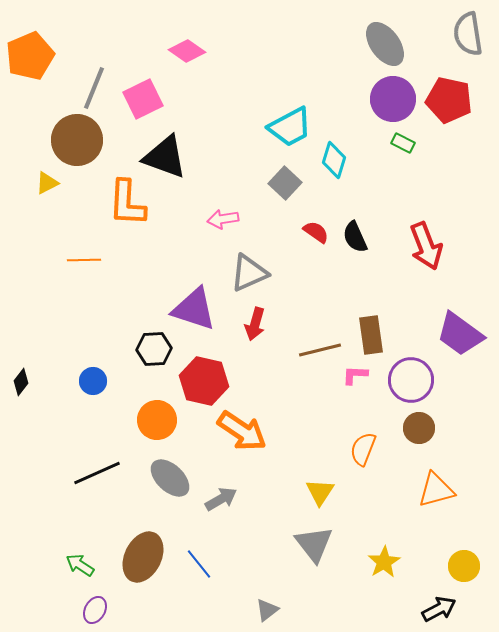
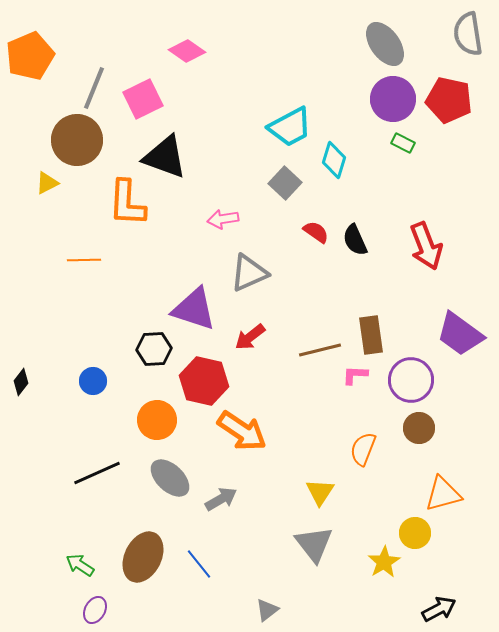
black semicircle at (355, 237): moved 3 px down
red arrow at (255, 324): moved 5 px left, 13 px down; rotated 36 degrees clockwise
orange triangle at (436, 490): moved 7 px right, 4 px down
yellow circle at (464, 566): moved 49 px left, 33 px up
